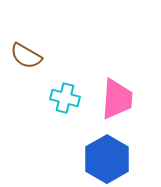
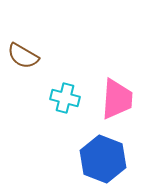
brown semicircle: moved 3 px left
blue hexagon: moved 4 px left; rotated 9 degrees counterclockwise
